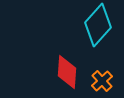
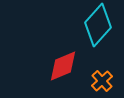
red diamond: moved 4 px left, 6 px up; rotated 64 degrees clockwise
